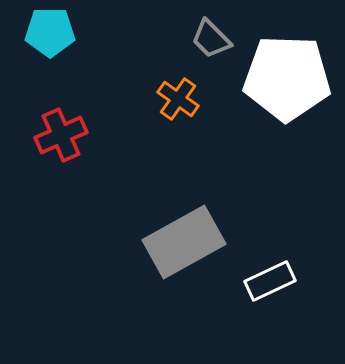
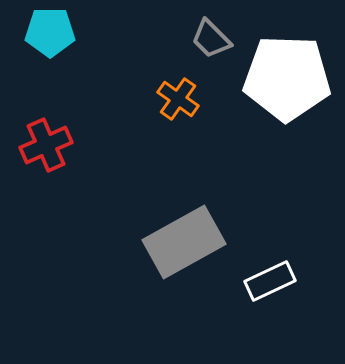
red cross: moved 15 px left, 10 px down
